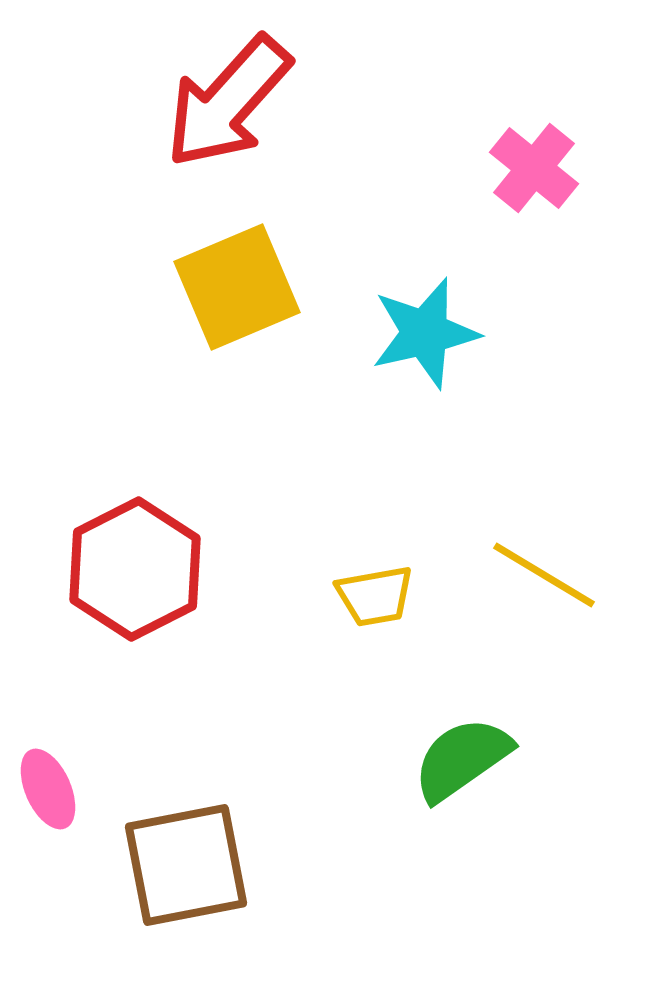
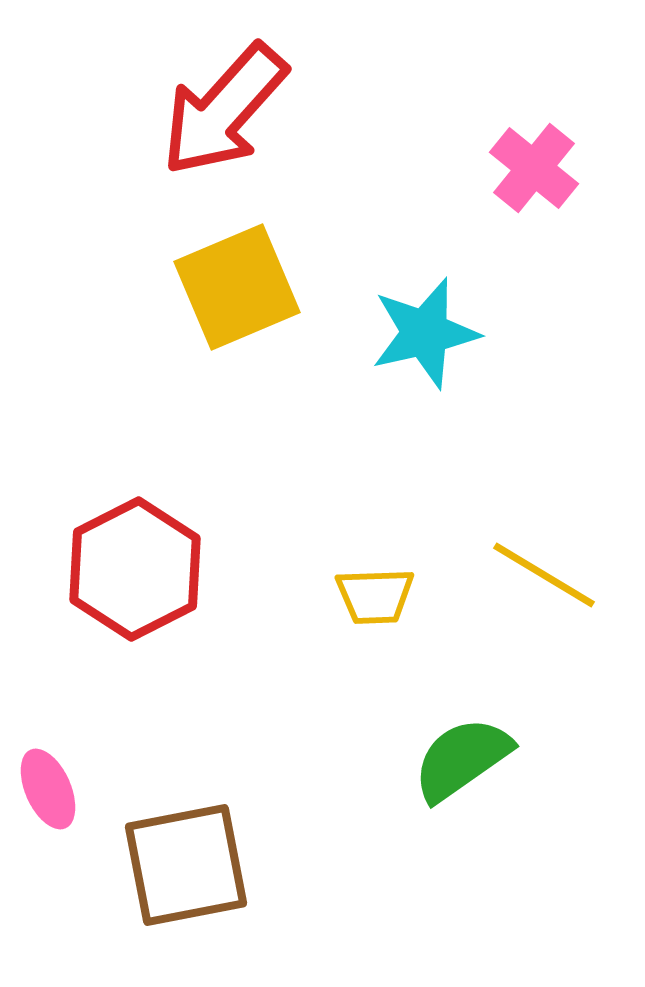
red arrow: moved 4 px left, 8 px down
yellow trapezoid: rotated 8 degrees clockwise
